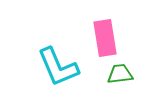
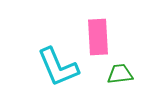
pink rectangle: moved 7 px left, 1 px up; rotated 6 degrees clockwise
